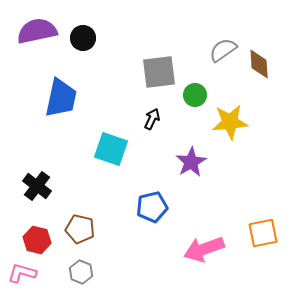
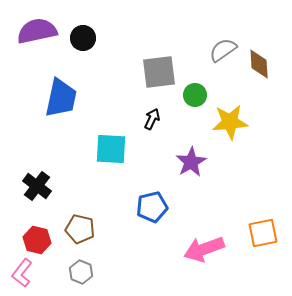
cyan square: rotated 16 degrees counterclockwise
pink L-shape: rotated 68 degrees counterclockwise
